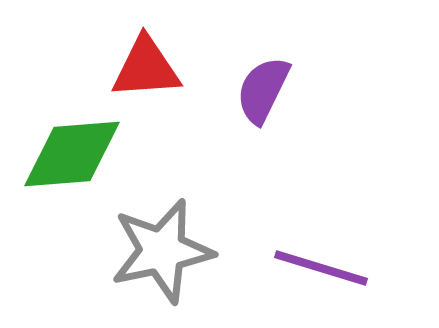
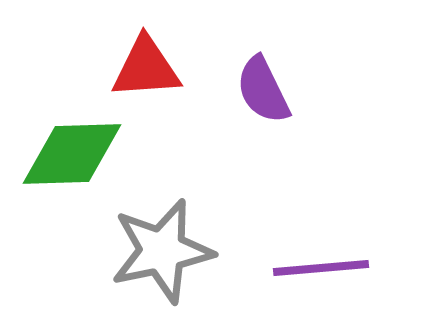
purple semicircle: rotated 52 degrees counterclockwise
green diamond: rotated 3 degrees clockwise
purple line: rotated 22 degrees counterclockwise
